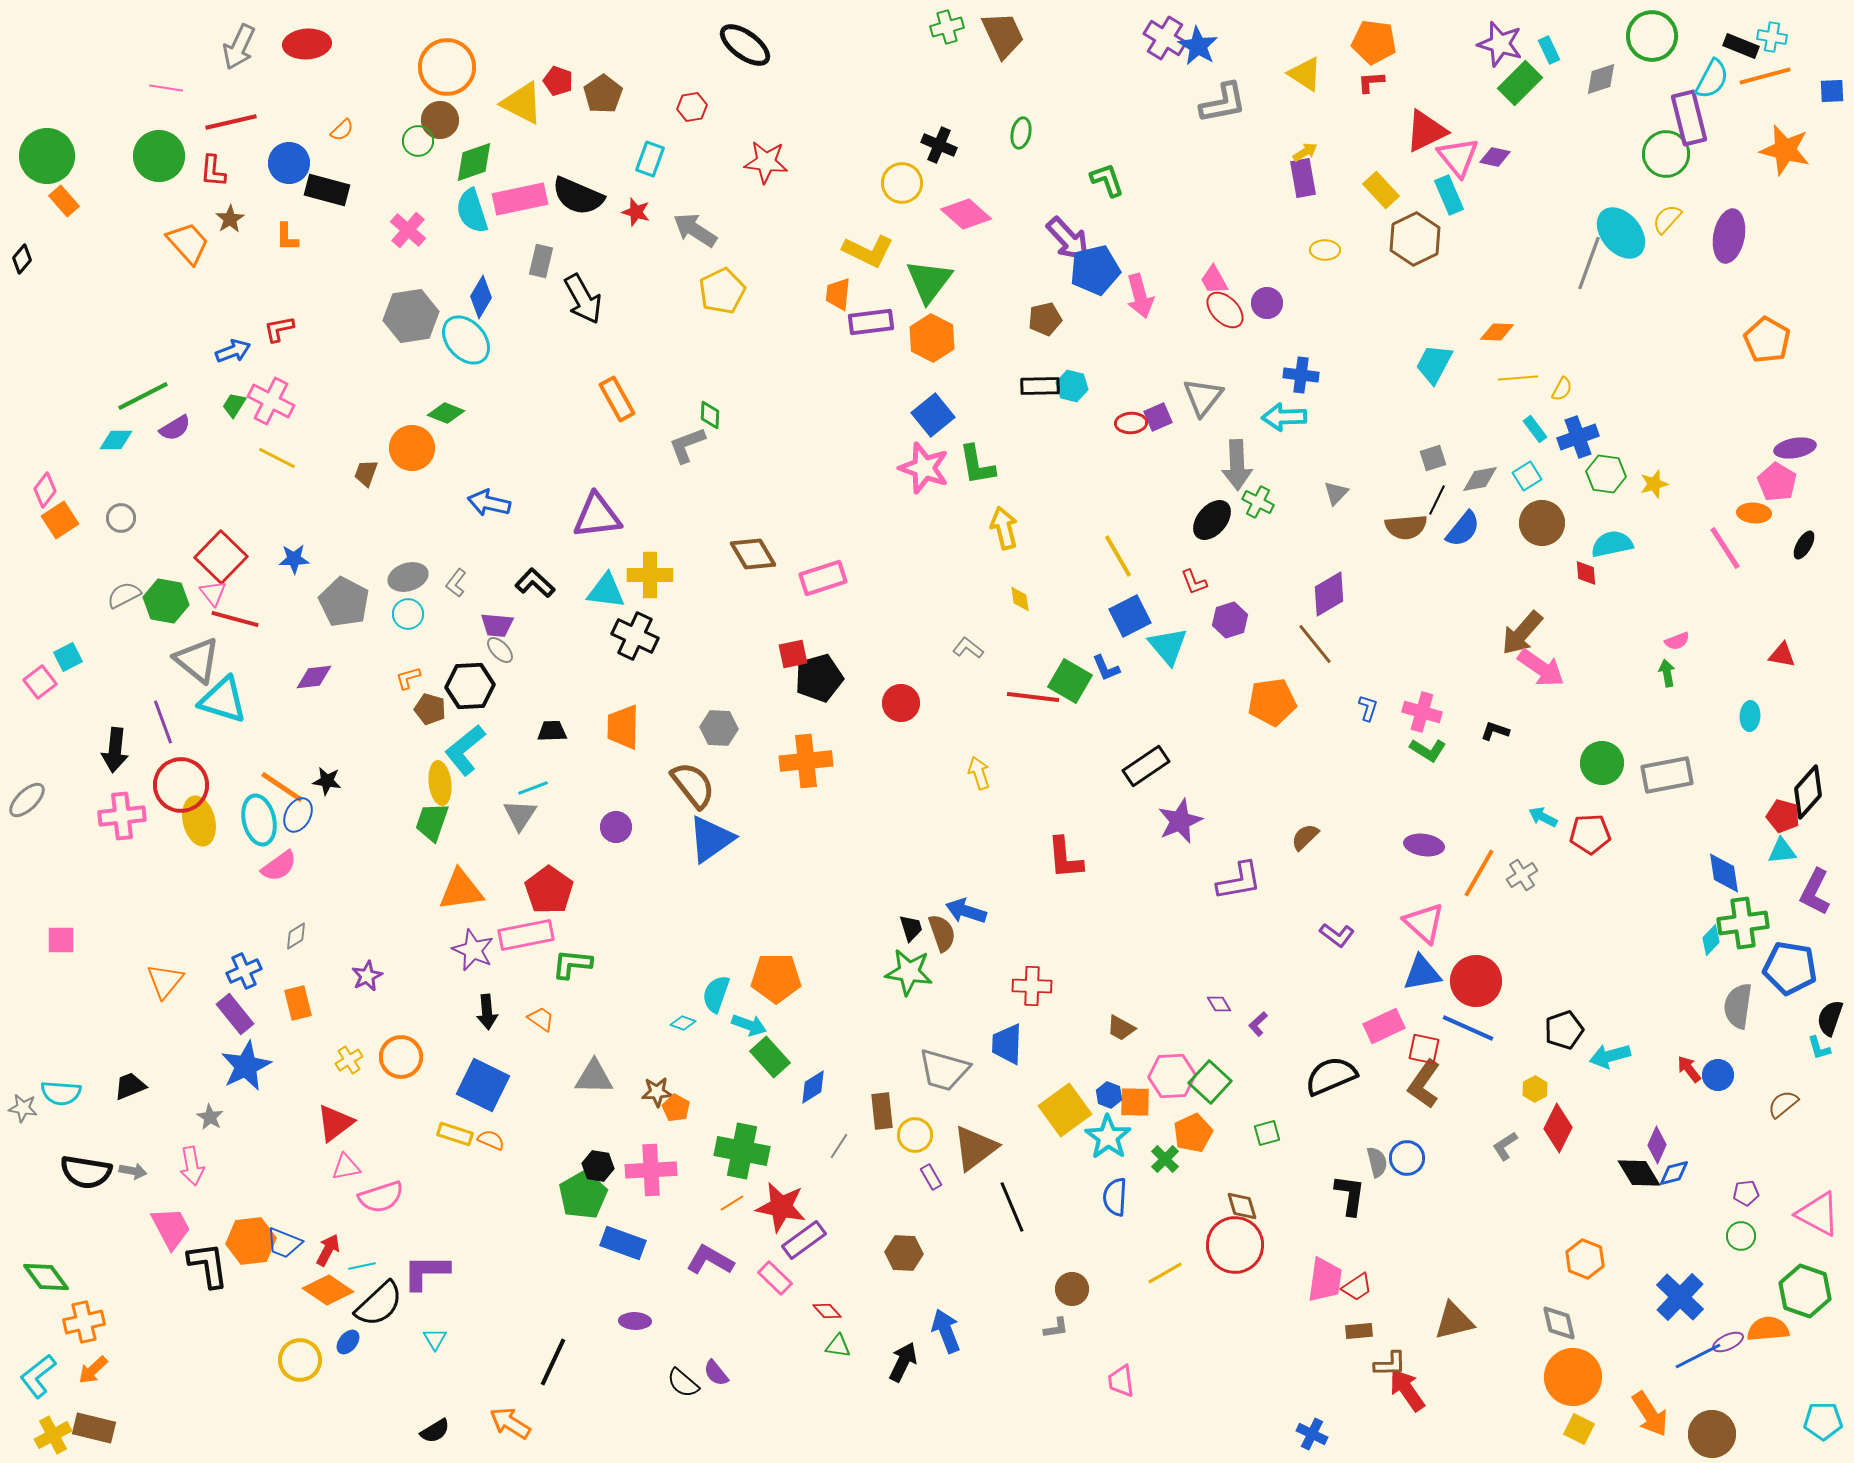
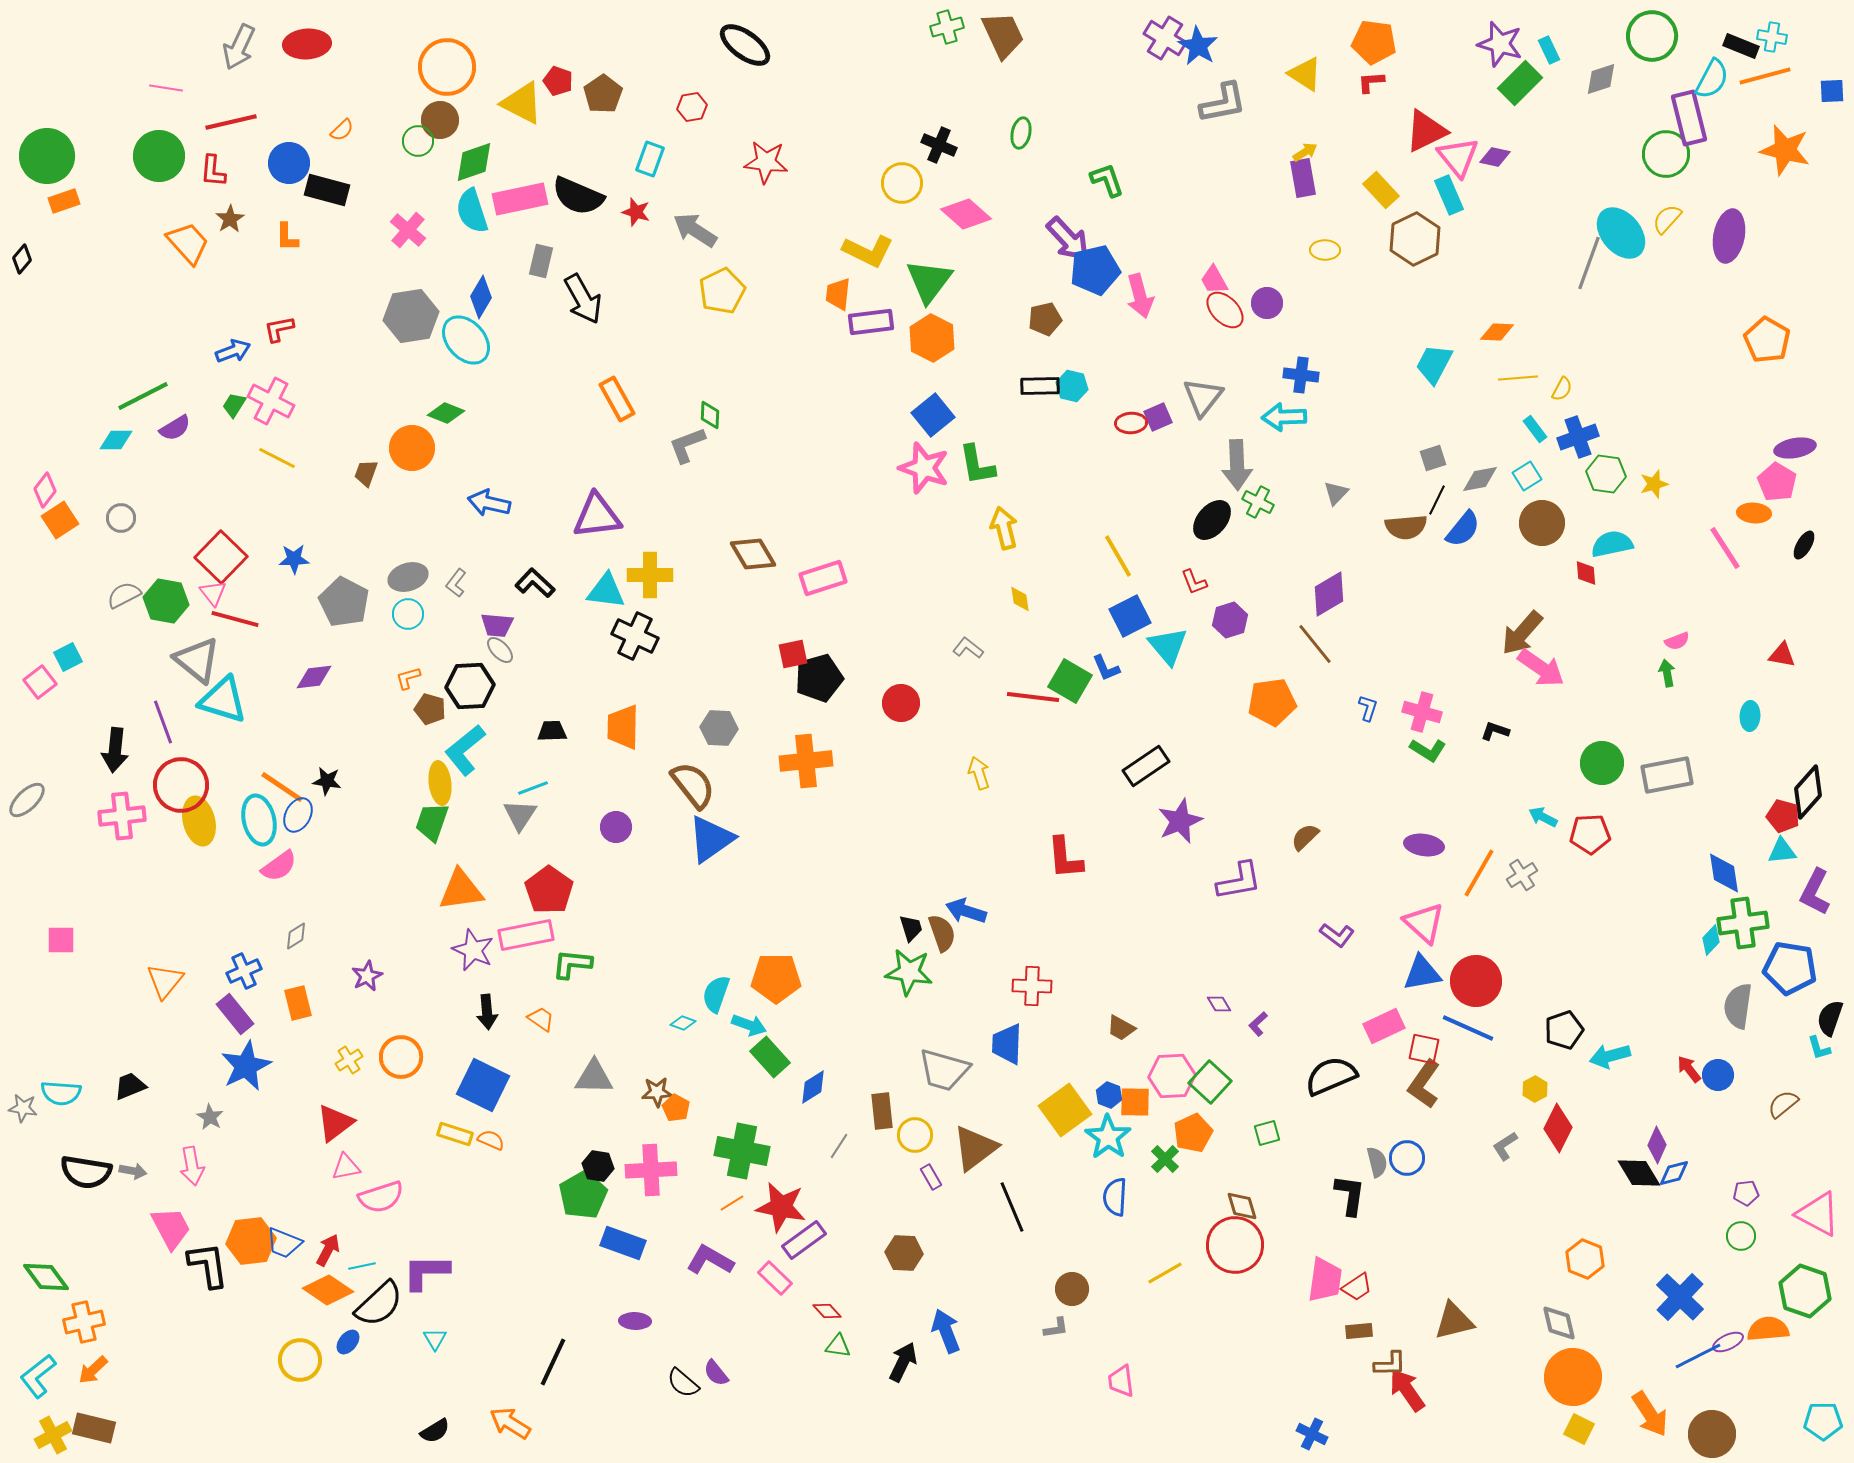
orange rectangle at (64, 201): rotated 68 degrees counterclockwise
